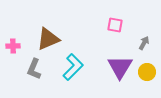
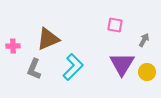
gray arrow: moved 3 px up
purple triangle: moved 2 px right, 3 px up
